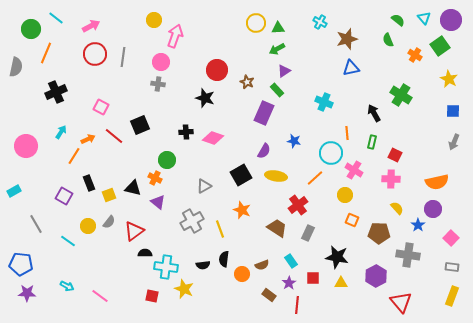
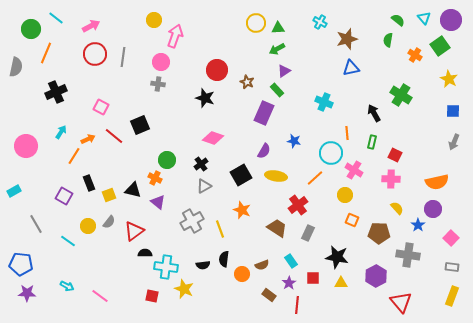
green semicircle at (388, 40): rotated 32 degrees clockwise
black cross at (186, 132): moved 15 px right, 32 px down; rotated 32 degrees counterclockwise
black triangle at (133, 188): moved 2 px down
